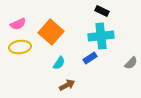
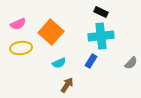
black rectangle: moved 1 px left, 1 px down
yellow ellipse: moved 1 px right, 1 px down
blue rectangle: moved 1 px right, 3 px down; rotated 24 degrees counterclockwise
cyan semicircle: rotated 32 degrees clockwise
brown arrow: rotated 28 degrees counterclockwise
